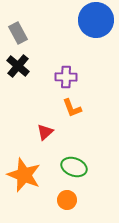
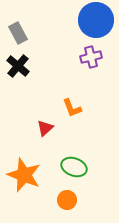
purple cross: moved 25 px right, 20 px up; rotated 15 degrees counterclockwise
red triangle: moved 4 px up
